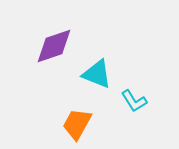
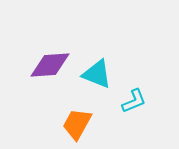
purple diamond: moved 4 px left, 19 px down; rotated 15 degrees clockwise
cyan L-shape: rotated 80 degrees counterclockwise
